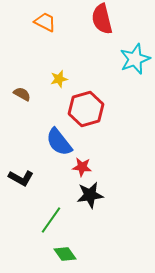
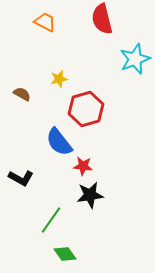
red star: moved 1 px right, 1 px up
